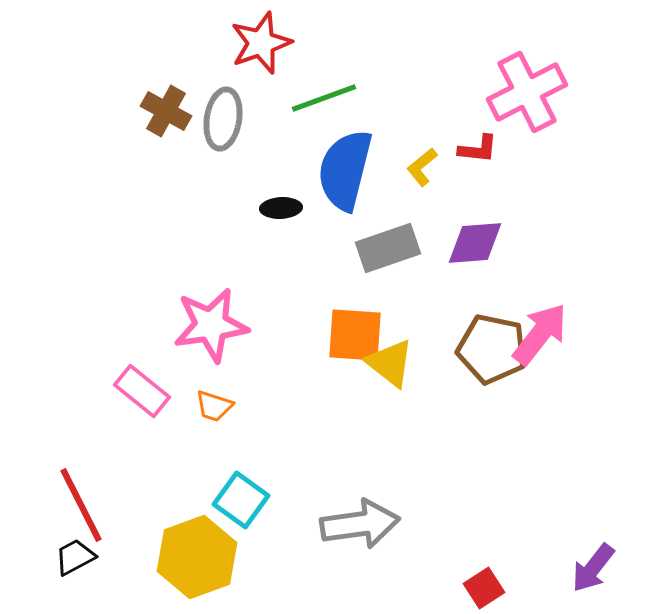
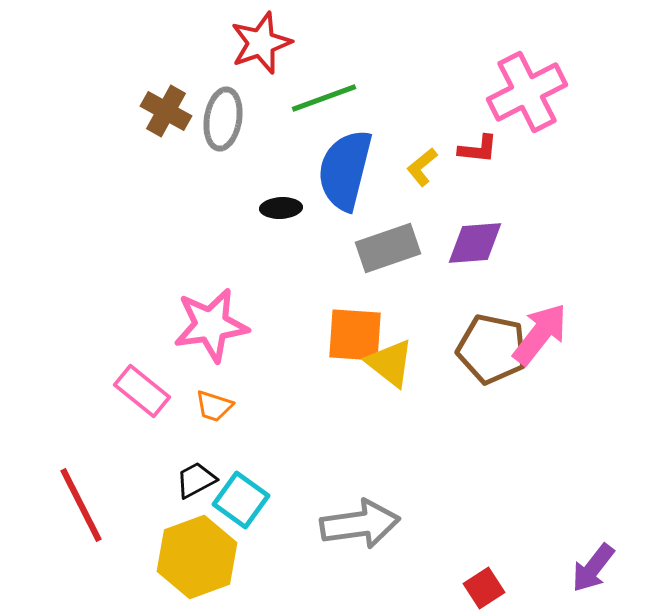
black trapezoid: moved 121 px right, 77 px up
